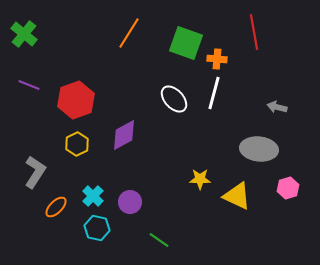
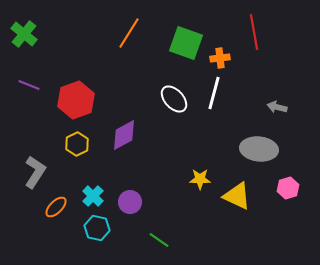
orange cross: moved 3 px right, 1 px up; rotated 12 degrees counterclockwise
